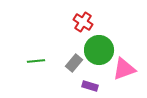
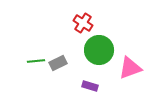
red cross: moved 1 px down
gray rectangle: moved 16 px left; rotated 24 degrees clockwise
pink triangle: moved 6 px right, 1 px up
